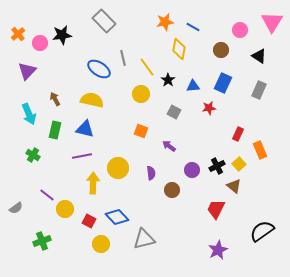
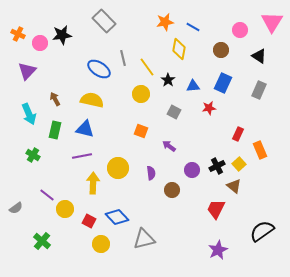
orange cross at (18, 34): rotated 24 degrees counterclockwise
green cross at (42, 241): rotated 30 degrees counterclockwise
